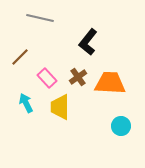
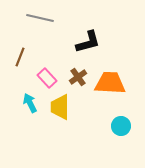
black L-shape: rotated 144 degrees counterclockwise
brown line: rotated 24 degrees counterclockwise
cyan arrow: moved 4 px right
